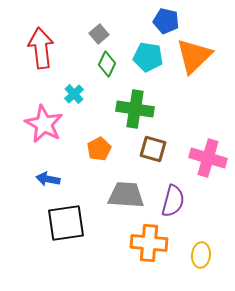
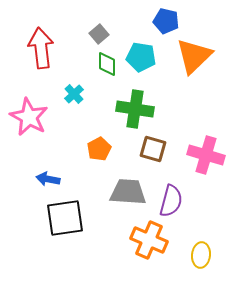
cyan pentagon: moved 7 px left
green diamond: rotated 25 degrees counterclockwise
pink star: moved 15 px left, 7 px up
pink cross: moved 2 px left, 3 px up
gray trapezoid: moved 2 px right, 3 px up
purple semicircle: moved 2 px left
black square: moved 1 px left, 5 px up
orange cross: moved 3 px up; rotated 18 degrees clockwise
